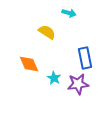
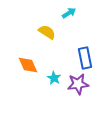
cyan arrow: rotated 48 degrees counterclockwise
orange diamond: moved 1 px left, 1 px down
